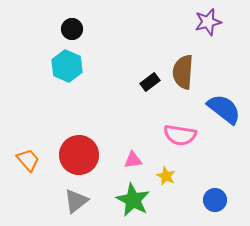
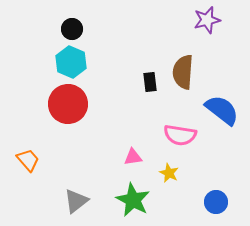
purple star: moved 1 px left, 2 px up
cyan hexagon: moved 4 px right, 4 px up
black rectangle: rotated 60 degrees counterclockwise
blue semicircle: moved 2 px left, 1 px down
red circle: moved 11 px left, 51 px up
pink triangle: moved 3 px up
yellow star: moved 3 px right, 3 px up
blue circle: moved 1 px right, 2 px down
